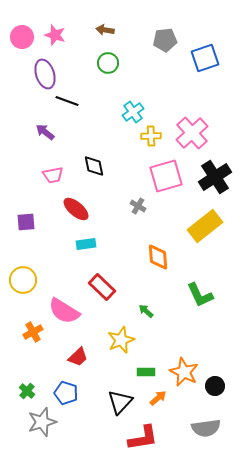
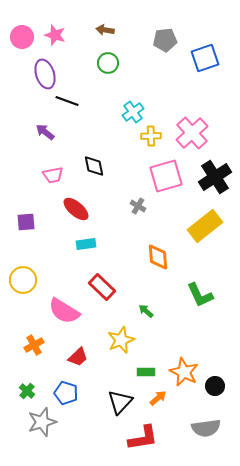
orange cross: moved 1 px right, 13 px down
